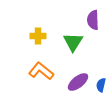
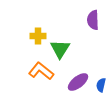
green triangle: moved 13 px left, 7 px down
